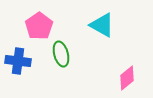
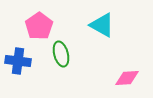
pink diamond: rotated 35 degrees clockwise
